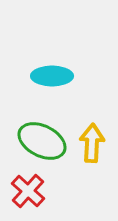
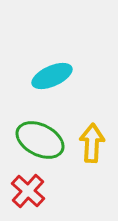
cyan ellipse: rotated 24 degrees counterclockwise
green ellipse: moved 2 px left, 1 px up
